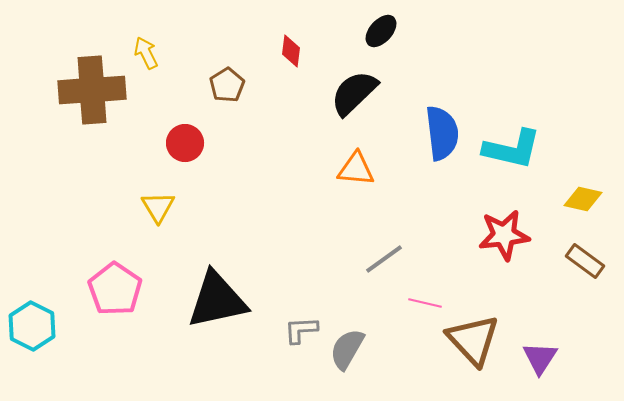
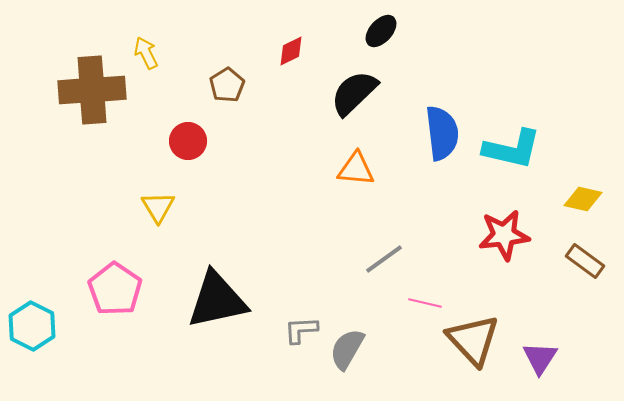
red diamond: rotated 56 degrees clockwise
red circle: moved 3 px right, 2 px up
